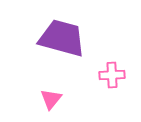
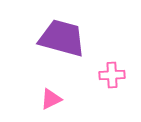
pink triangle: rotated 25 degrees clockwise
